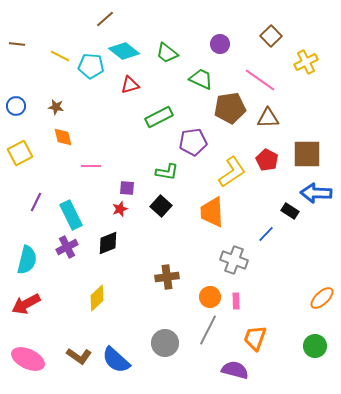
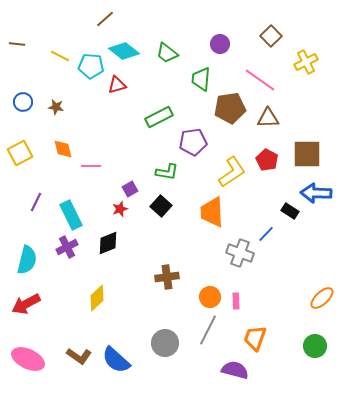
green trapezoid at (201, 79): rotated 110 degrees counterclockwise
red triangle at (130, 85): moved 13 px left
blue circle at (16, 106): moved 7 px right, 4 px up
orange diamond at (63, 137): moved 12 px down
purple square at (127, 188): moved 3 px right, 1 px down; rotated 35 degrees counterclockwise
gray cross at (234, 260): moved 6 px right, 7 px up
